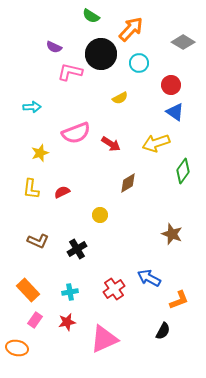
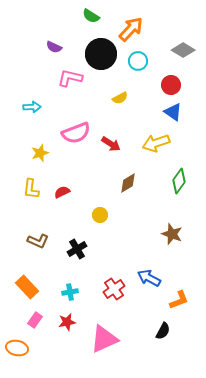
gray diamond: moved 8 px down
cyan circle: moved 1 px left, 2 px up
pink L-shape: moved 6 px down
blue triangle: moved 2 px left
green diamond: moved 4 px left, 10 px down
orange rectangle: moved 1 px left, 3 px up
